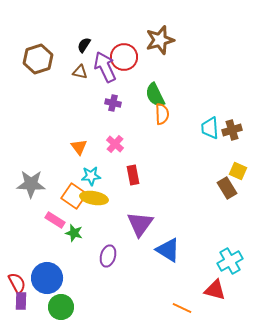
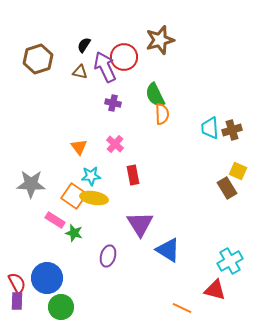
purple triangle: rotated 8 degrees counterclockwise
purple rectangle: moved 4 px left
